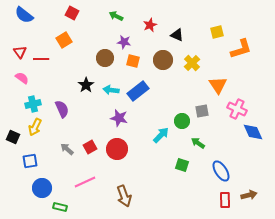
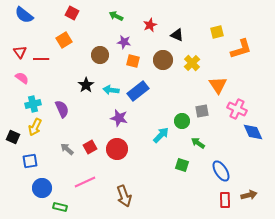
brown circle at (105, 58): moved 5 px left, 3 px up
